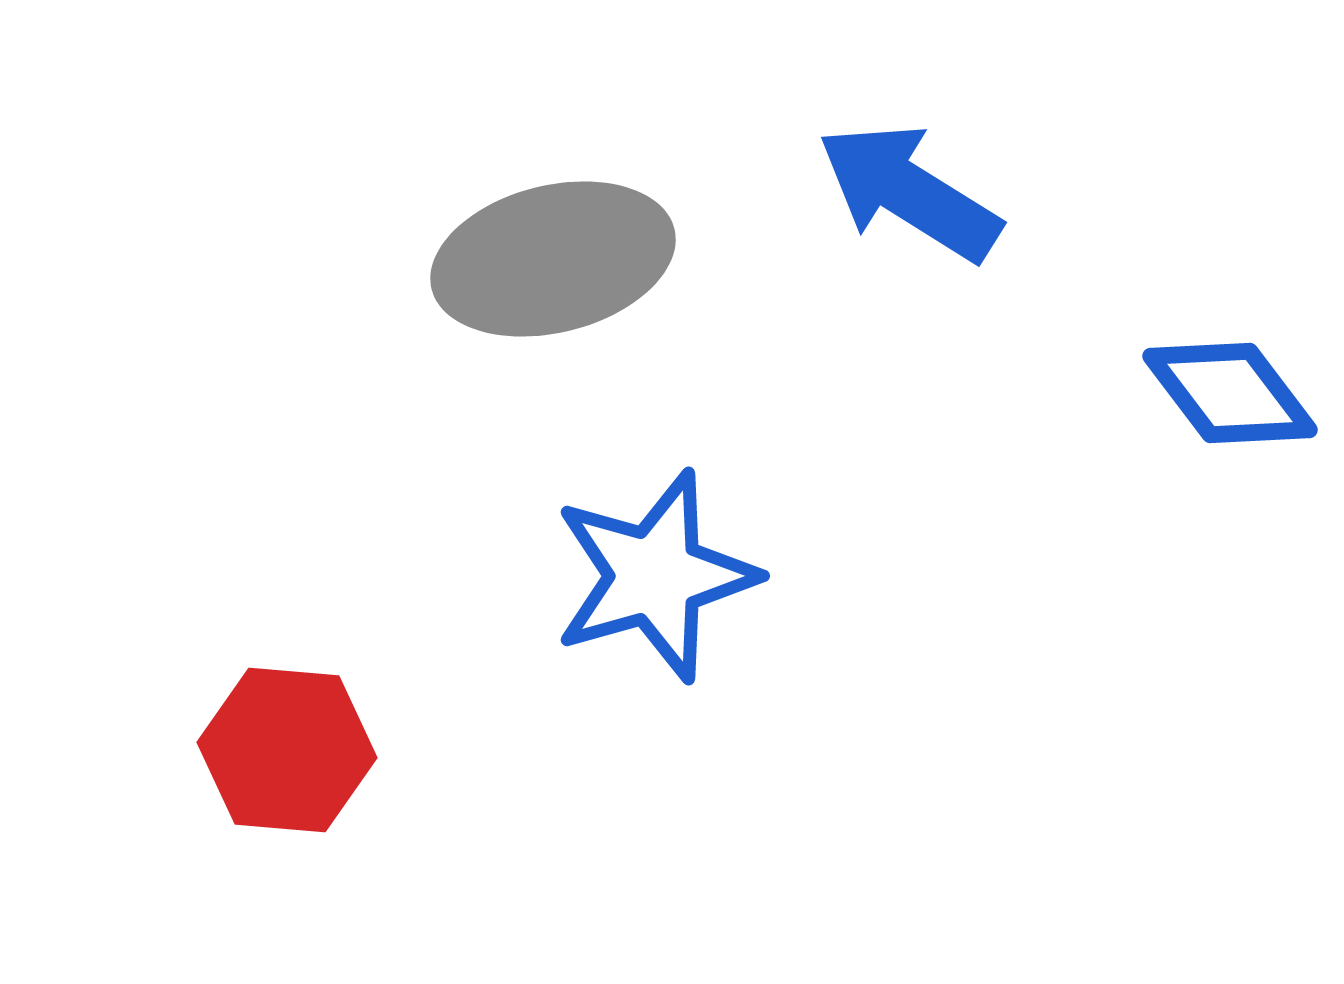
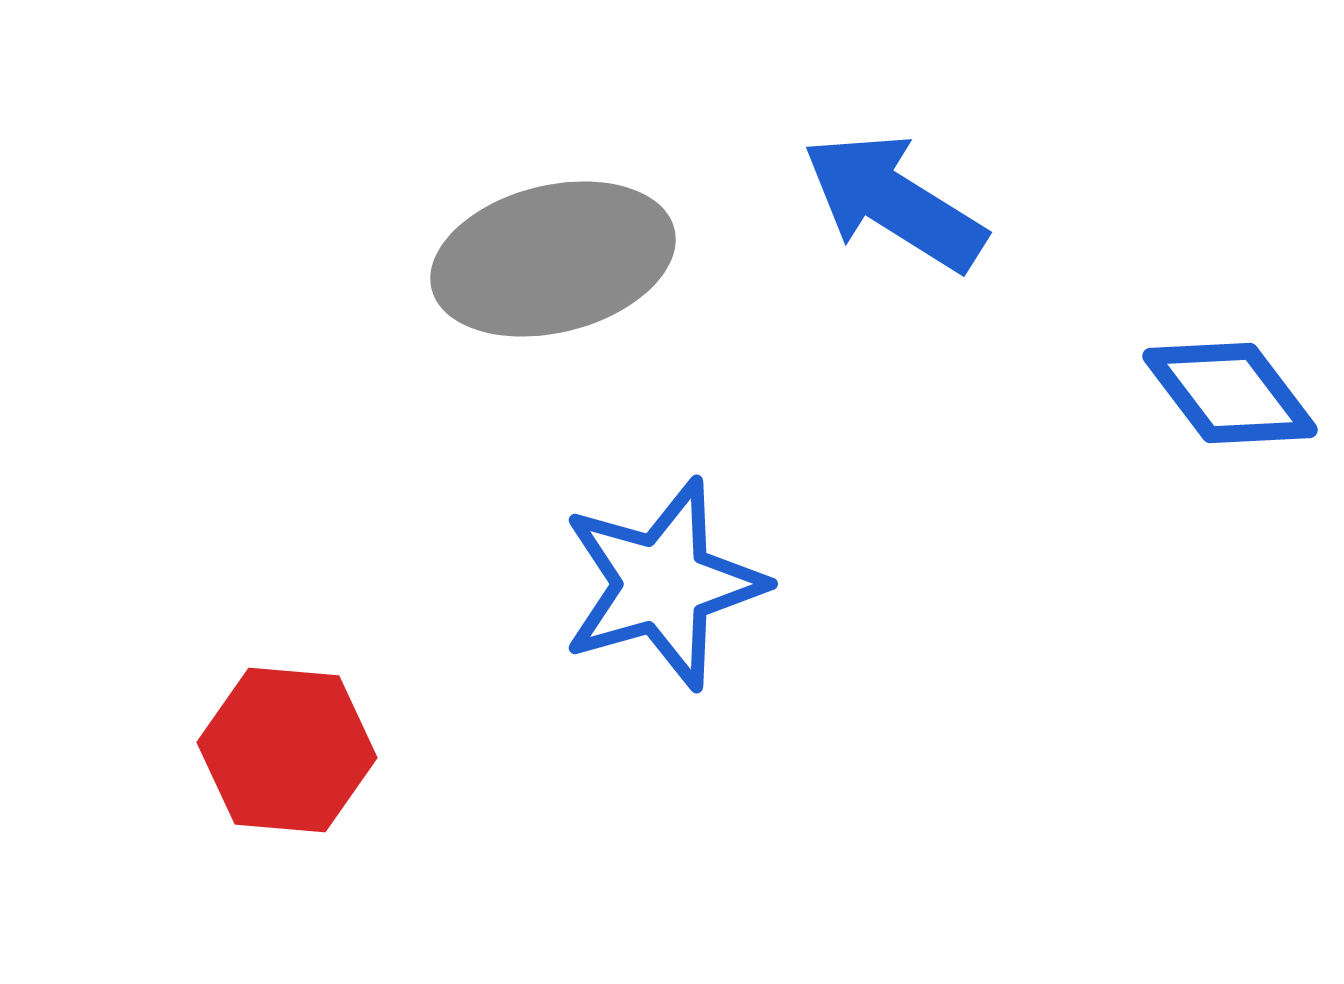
blue arrow: moved 15 px left, 10 px down
blue star: moved 8 px right, 8 px down
